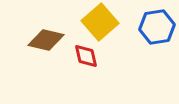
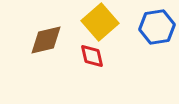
brown diamond: rotated 27 degrees counterclockwise
red diamond: moved 6 px right
